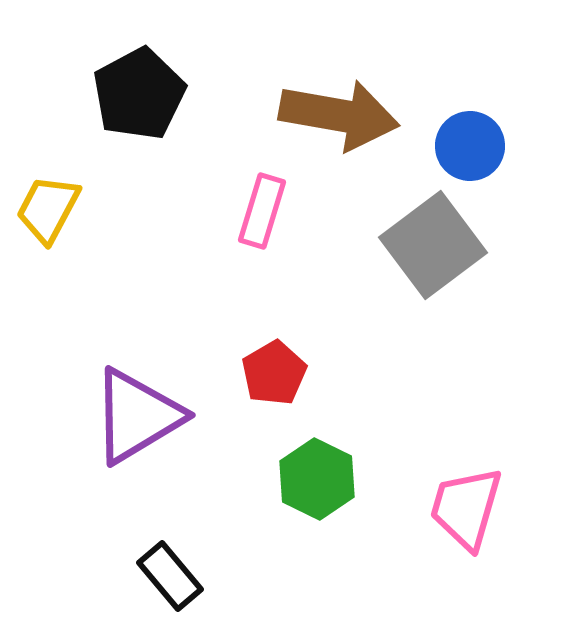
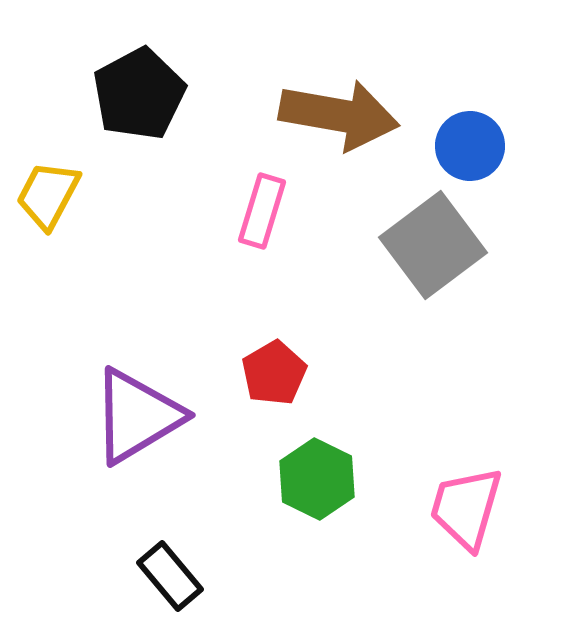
yellow trapezoid: moved 14 px up
